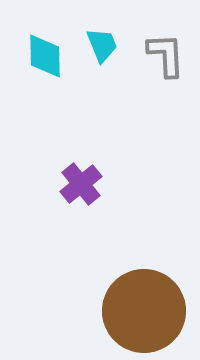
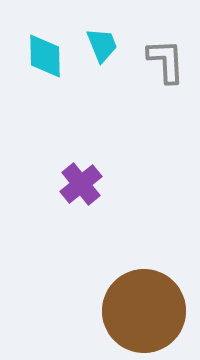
gray L-shape: moved 6 px down
